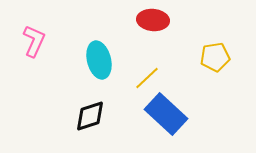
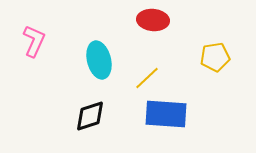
blue rectangle: rotated 39 degrees counterclockwise
